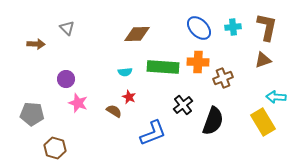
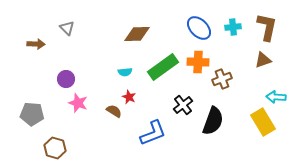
green rectangle: rotated 40 degrees counterclockwise
brown cross: moved 1 px left, 1 px down
